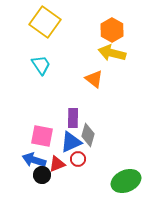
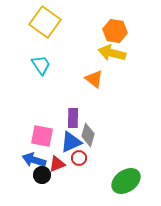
orange hexagon: moved 3 px right, 1 px down; rotated 20 degrees counterclockwise
red circle: moved 1 px right, 1 px up
green ellipse: rotated 12 degrees counterclockwise
